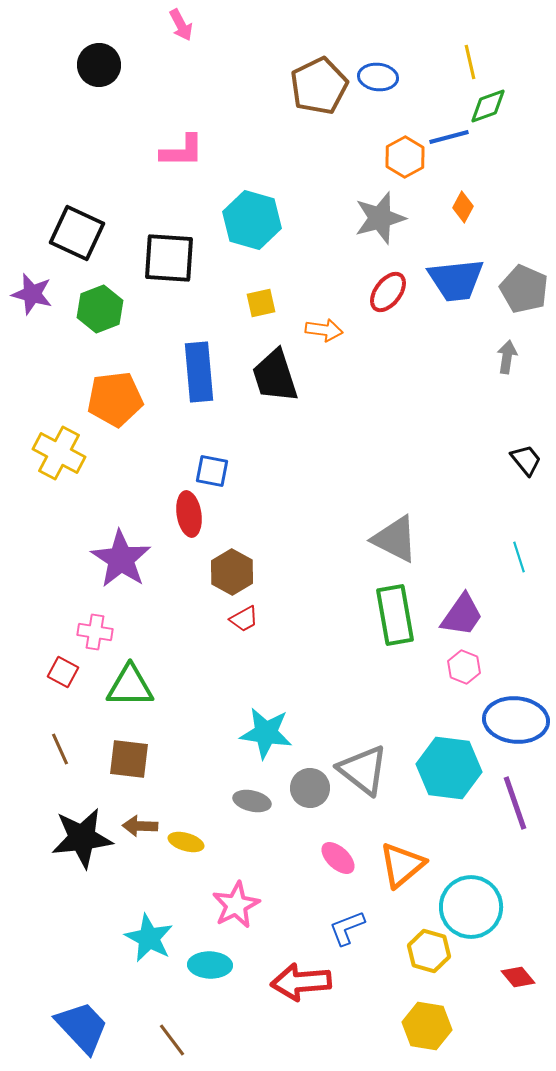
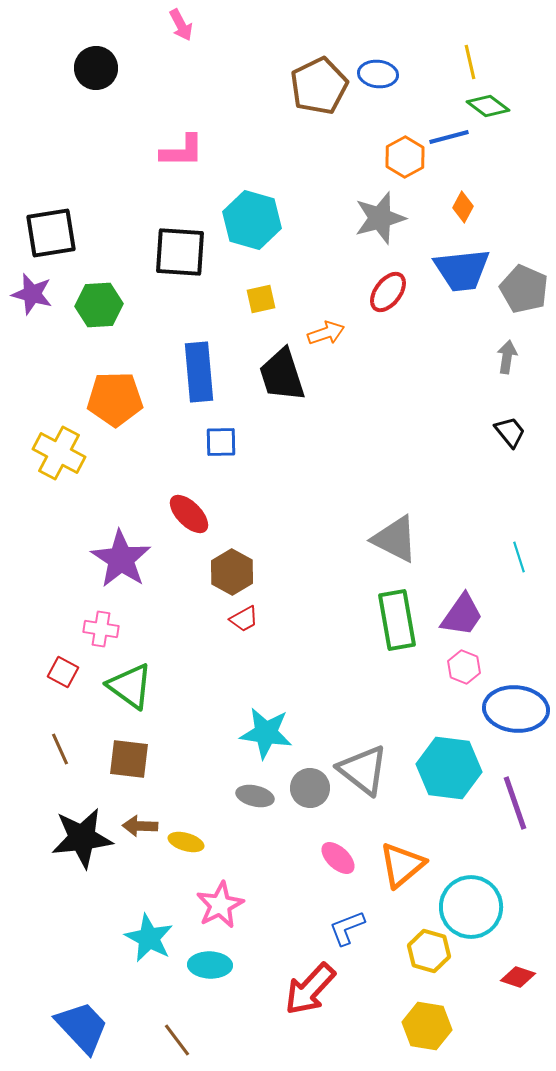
black circle at (99, 65): moved 3 px left, 3 px down
blue ellipse at (378, 77): moved 3 px up
green diamond at (488, 106): rotated 57 degrees clockwise
black square at (77, 233): moved 26 px left; rotated 34 degrees counterclockwise
black square at (169, 258): moved 11 px right, 6 px up
blue trapezoid at (456, 280): moved 6 px right, 10 px up
yellow square at (261, 303): moved 4 px up
green hexagon at (100, 309): moved 1 px left, 4 px up; rotated 18 degrees clockwise
orange arrow at (324, 330): moved 2 px right, 3 px down; rotated 27 degrees counterclockwise
black trapezoid at (275, 376): moved 7 px right, 1 px up
orange pentagon at (115, 399): rotated 6 degrees clockwise
black trapezoid at (526, 460): moved 16 px left, 28 px up
blue square at (212, 471): moved 9 px right, 29 px up; rotated 12 degrees counterclockwise
red ellipse at (189, 514): rotated 36 degrees counterclockwise
green rectangle at (395, 615): moved 2 px right, 5 px down
pink cross at (95, 632): moved 6 px right, 3 px up
green triangle at (130, 686): rotated 36 degrees clockwise
blue ellipse at (516, 720): moved 11 px up
gray ellipse at (252, 801): moved 3 px right, 5 px up
pink star at (236, 905): moved 16 px left
red diamond at (518, 977): rotated 32 degrees counterclockwise
red arrow at (301, 982): moved 9 px right, 7 px down; rotated 42 degrees counterclockwise
brown line at (172, 1040): moved 5 px right
